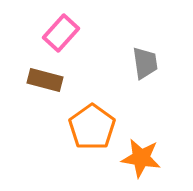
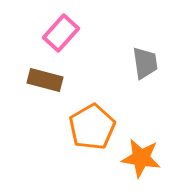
orange pentagon: rotated 6 degrees clockwise
